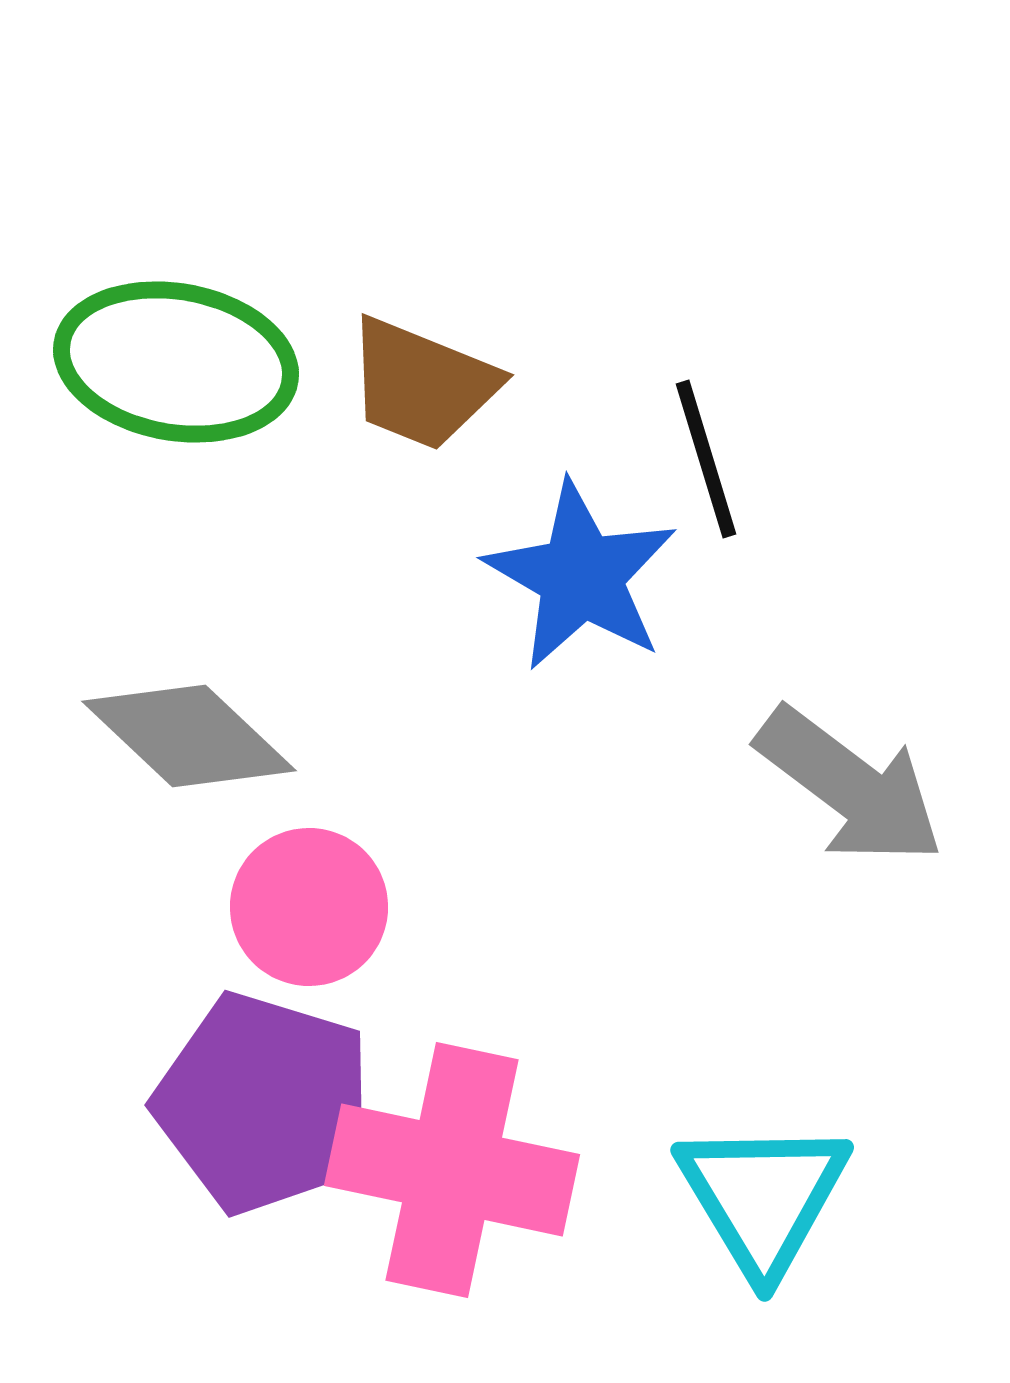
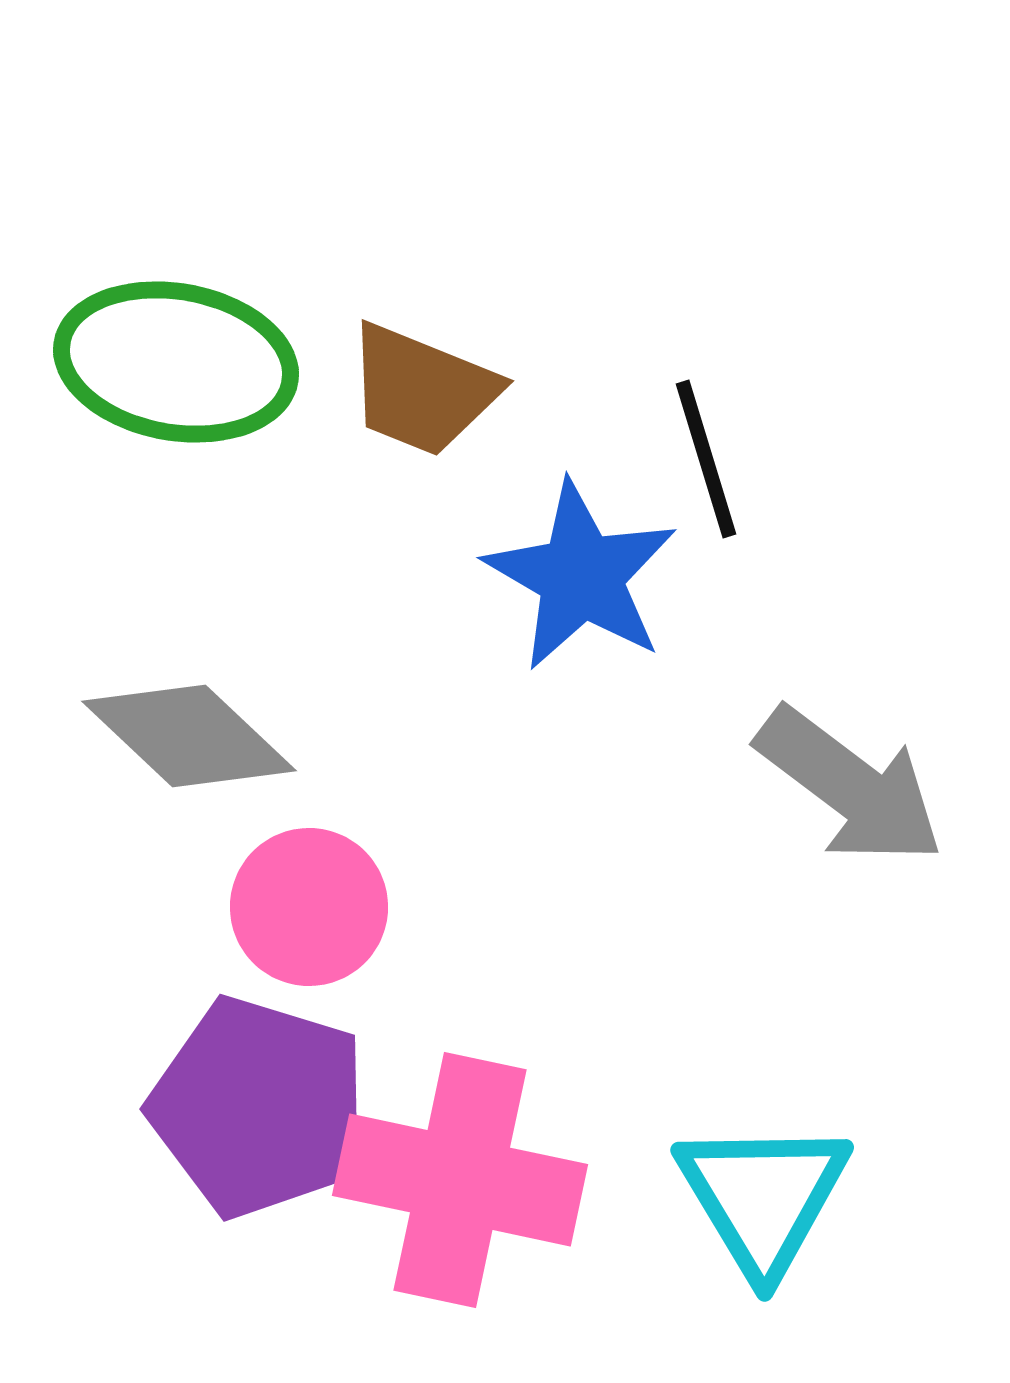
brown trapezoid: moved 6 px down
purple pentagon: moved 5 px left, 4 px down
pink cross: moved 8 px right, 10 px down
